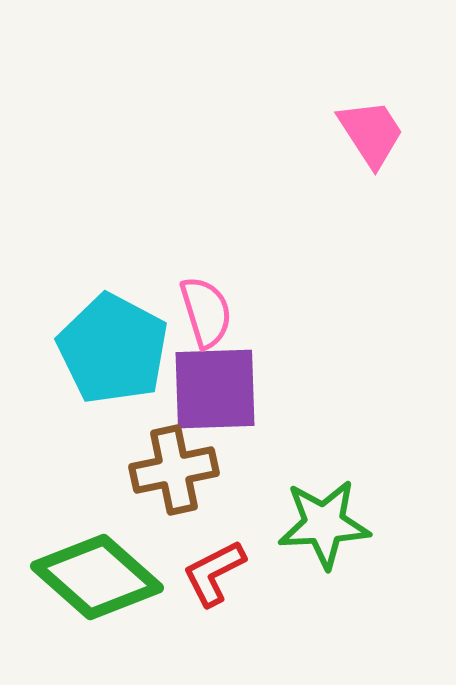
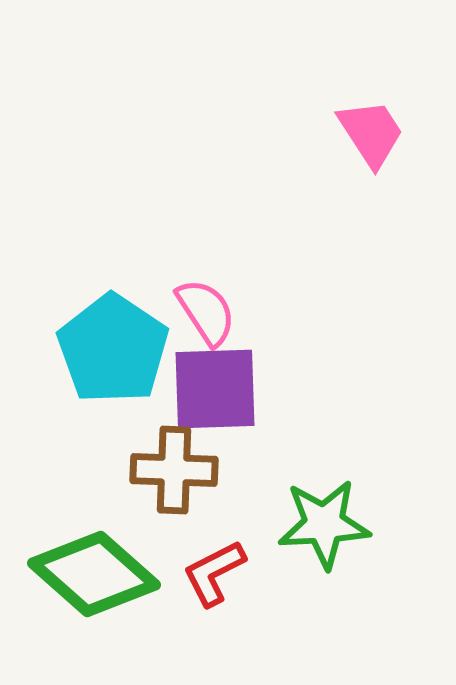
pink semicircle: rotated 16 degrees counterclockwise
cyan pentagon: rotated 6 degrees clockwise
brown cross: rotated 14 degrees clockwise
green diamond: moved 3 px left, 3 px up
